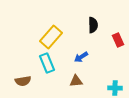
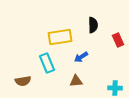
yellow rectangle: moved 9 px right; rotated 40 degrees clockwise
